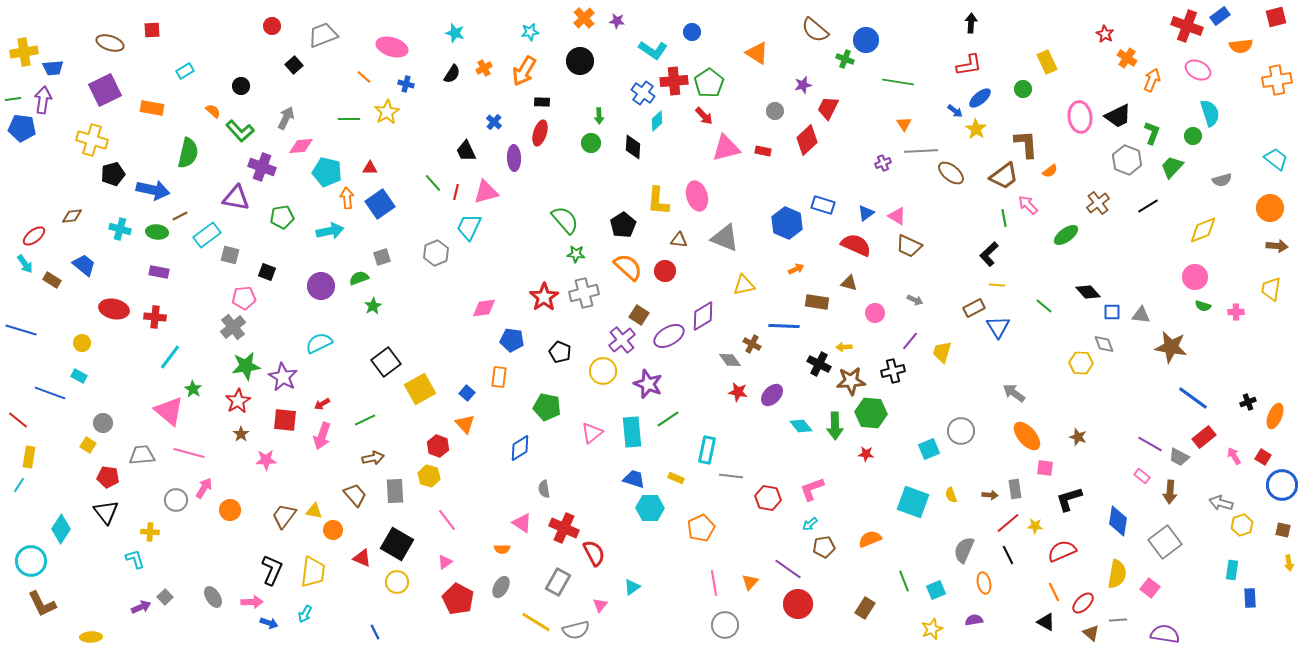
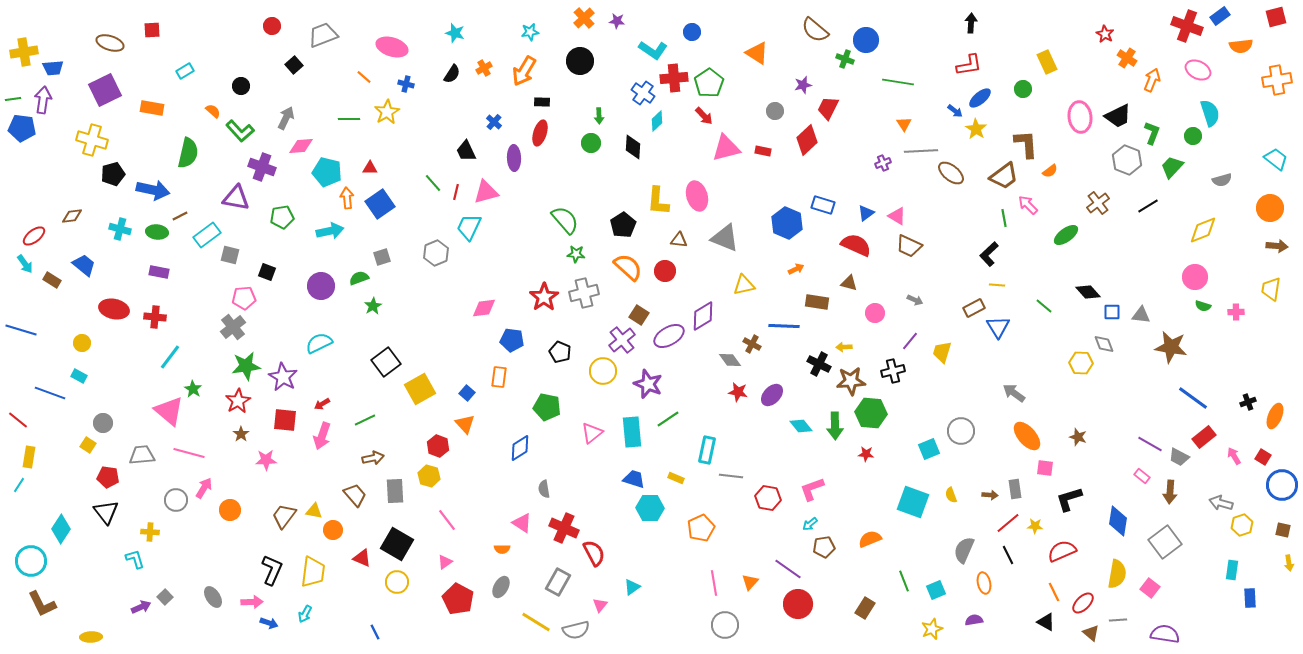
red cross at (674, 81): moved 3 px up
